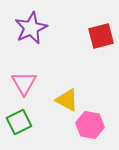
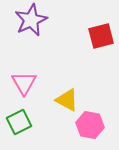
purple star: moved 8 px up
